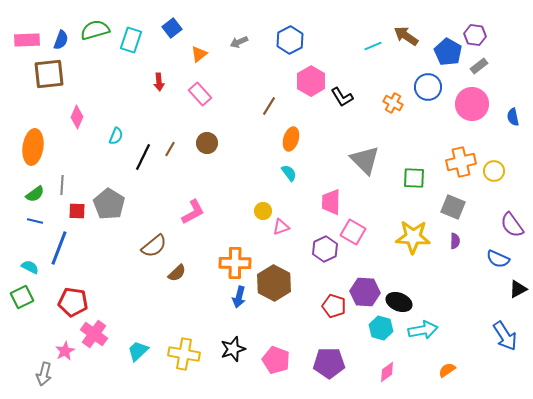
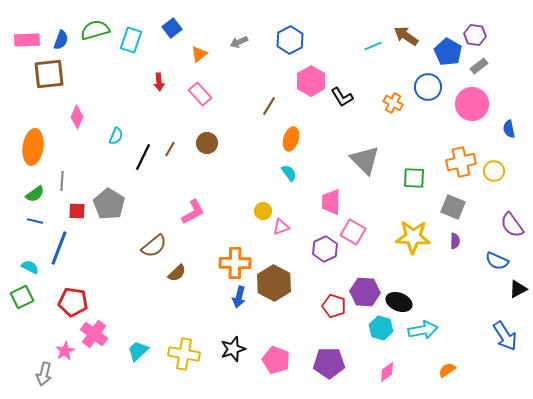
blue semicircle at (513, 117): moved 4 px left, 12 px down
gray line at (62, 185): moved 4 px up
blue semicircle at (498, 259): moved 1 px left, 2 px down
